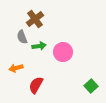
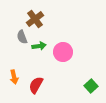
orange arrow: moved 2 px left, 9 px down; rotated 88 degrees counterclockwise
